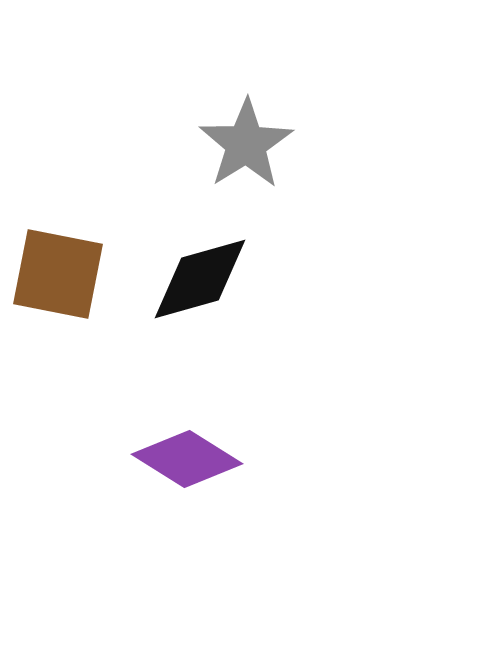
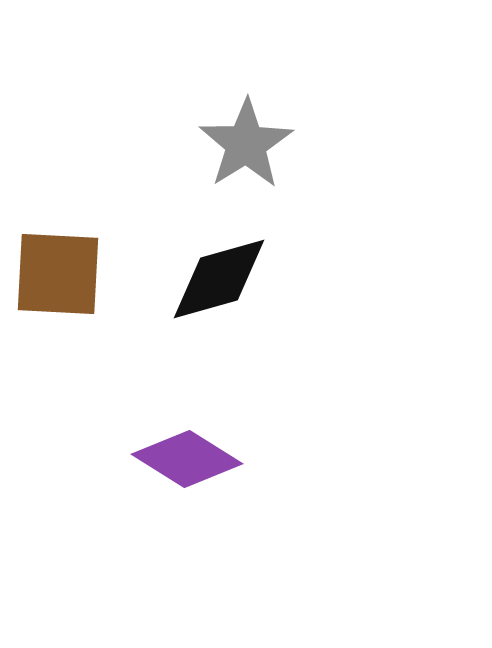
brown square: rotated 8 degrees counterclockwise
black diamond: moved 19 px right
